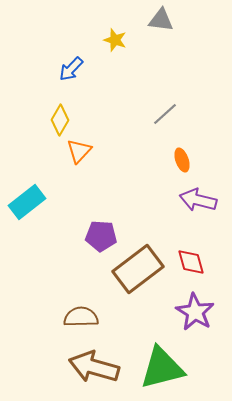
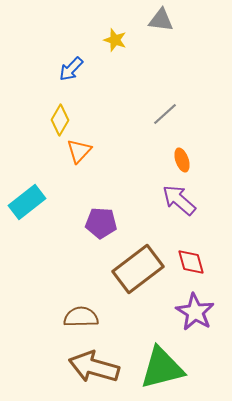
purple arrow: moved 19 px left; rotated 27 degrees clockwise
purple pentagon: moved 13 px up
